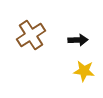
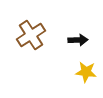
yellow star: moved 2 px right, 1 px down
